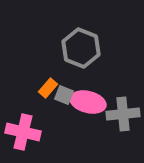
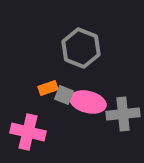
orange rectangle: rotated 30 degrees clockwise
pink cross: moved 5 px right
